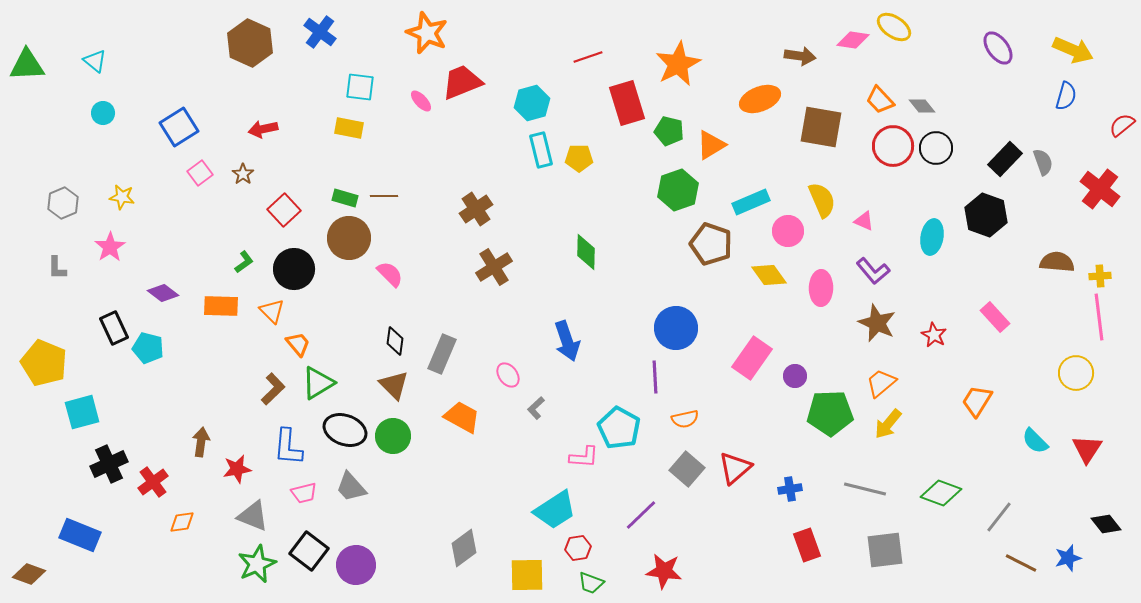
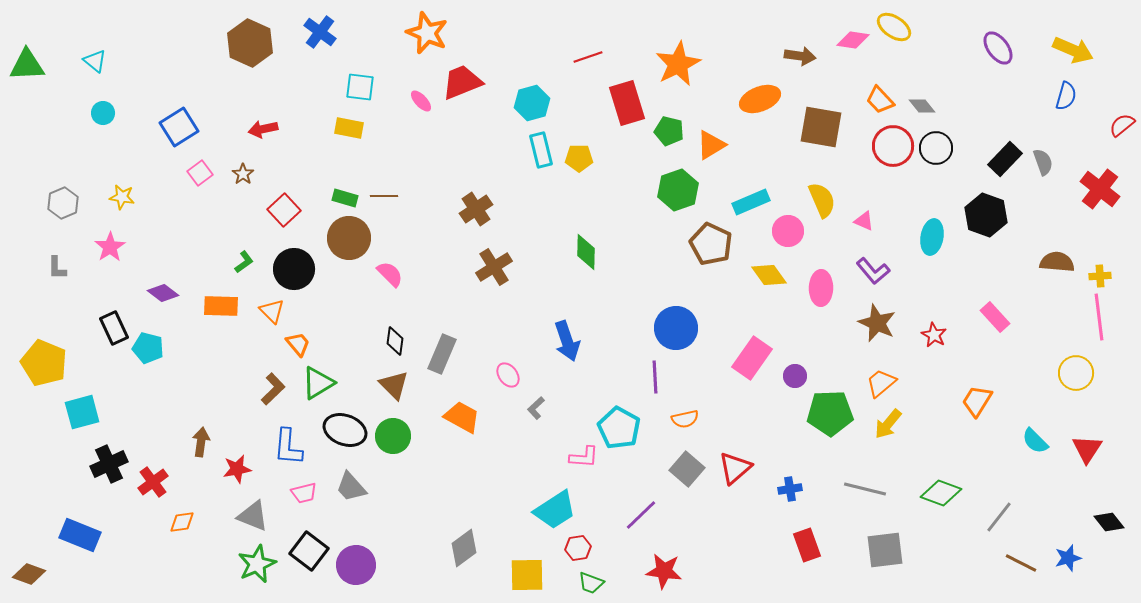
brown pentagon at (711, 244): rotated 6 degrees clockwise
black diamond at (1106, 524): moved 3 px right, 2 px up
